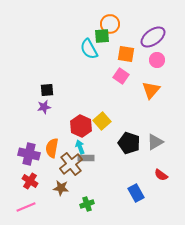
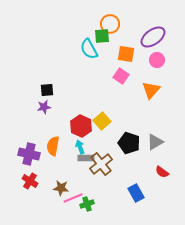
orange semicircle: moved 1 px right, 2 px up
brown cross: moved 30 px right
red semicircle: moved 1 px right, 3 px up
pink line: moved 47 px right, 9 px up
